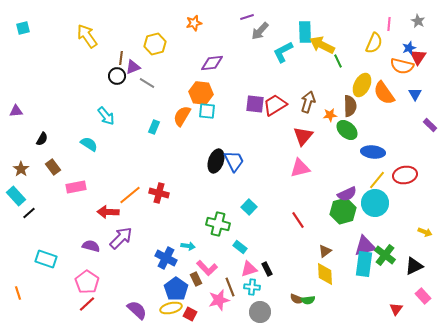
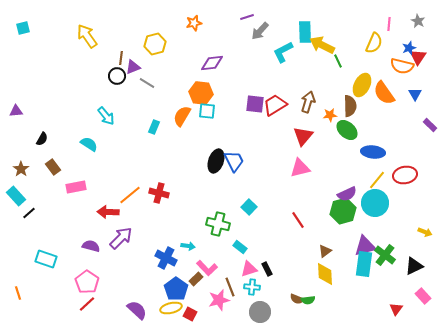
brown rectangle at (196, 279): rotated 72 degrees clockwise
